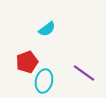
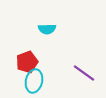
cyan semicircle: rotated 36 degrees clockwise
cyan ellipse: moved 10 px left
